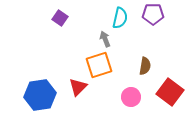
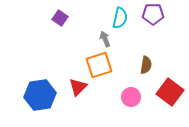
brown semicircle: moved 1 px right, 1 px up
